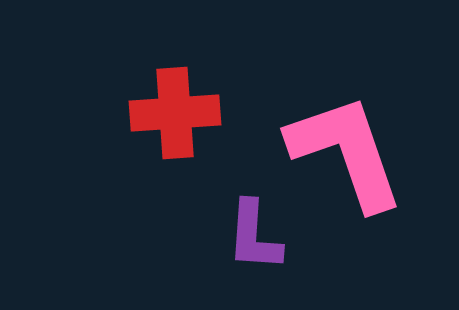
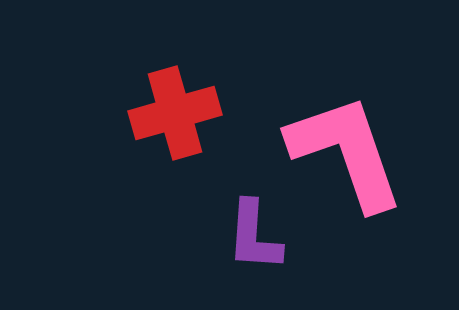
red cross: rotated 12 degrees counterclockwise
